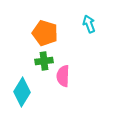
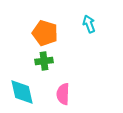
pink semicircle: moved 18 px down
cyan diamond: rotated 44 degrees counterclockwise
